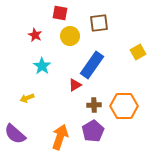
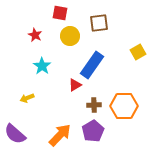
orange arrow: moved 2 px up; rotated 25 degrees clockwise
